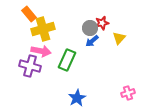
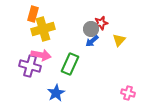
orange rectangle: moved 4 px right; rotated 56 degrees clockwise
red star: moved 1 px left
gray circle: moved 1 px right, 1 px down
yellow triangle: moved 2 px down
pink arrow: moved 4 px down
green rectangle: moved 3 px right, 4 px down
pink cross: rotated 32 degrees clockwise
blue star: moved 21 px left, 5 px up
